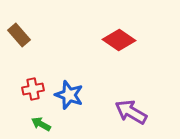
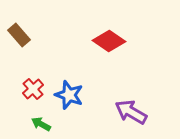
red diamond: moved 10 px left, 1 px down
red cross: rotated 30 degrees counterclockwise
